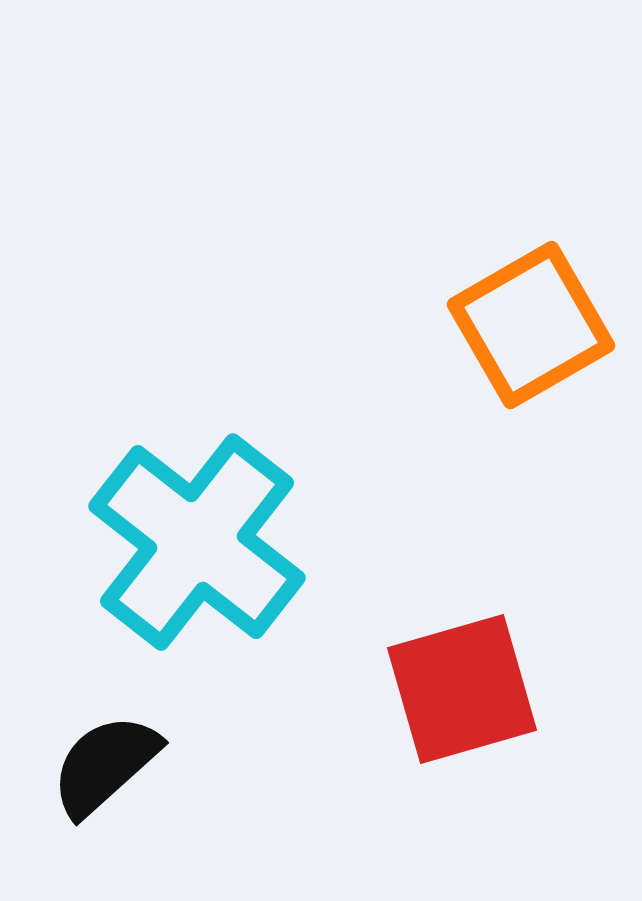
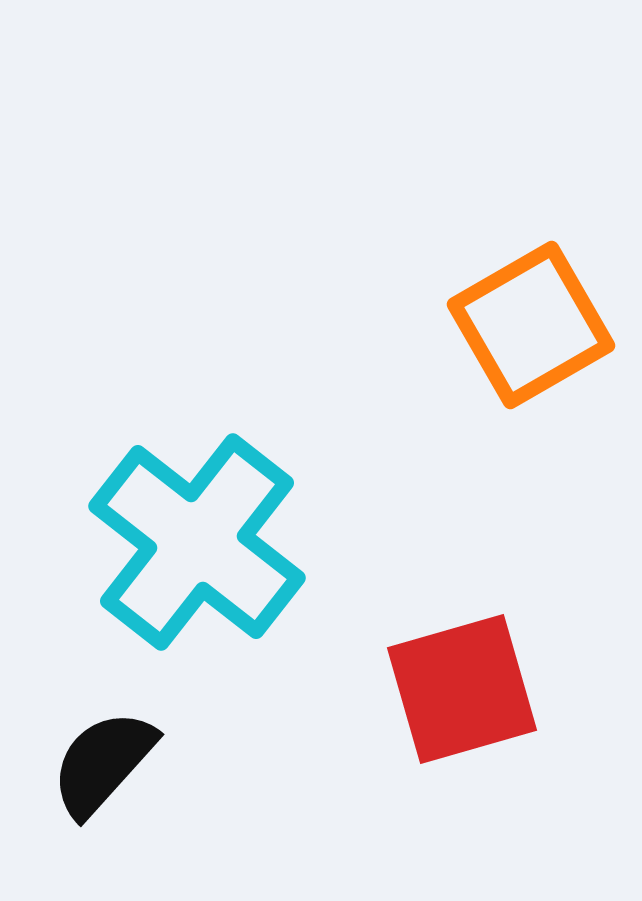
black semicircle: moved 2 px left, 2 px up; rotated 6 degrees counterclockwise
